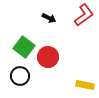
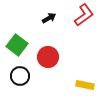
black arrow: rotated 56 degrees counterclockwise
green square: moved 7 px left, 2 px up
